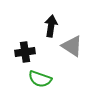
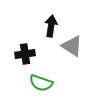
black cross: moved 2 px down
green semicircle: moved 1 px right, 4 px down
